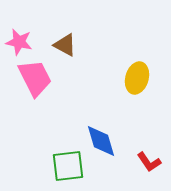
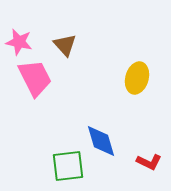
brown triangle: rotated 20 degrees clockwise
red L-shape: rotated 30 degrees counterclockwise
